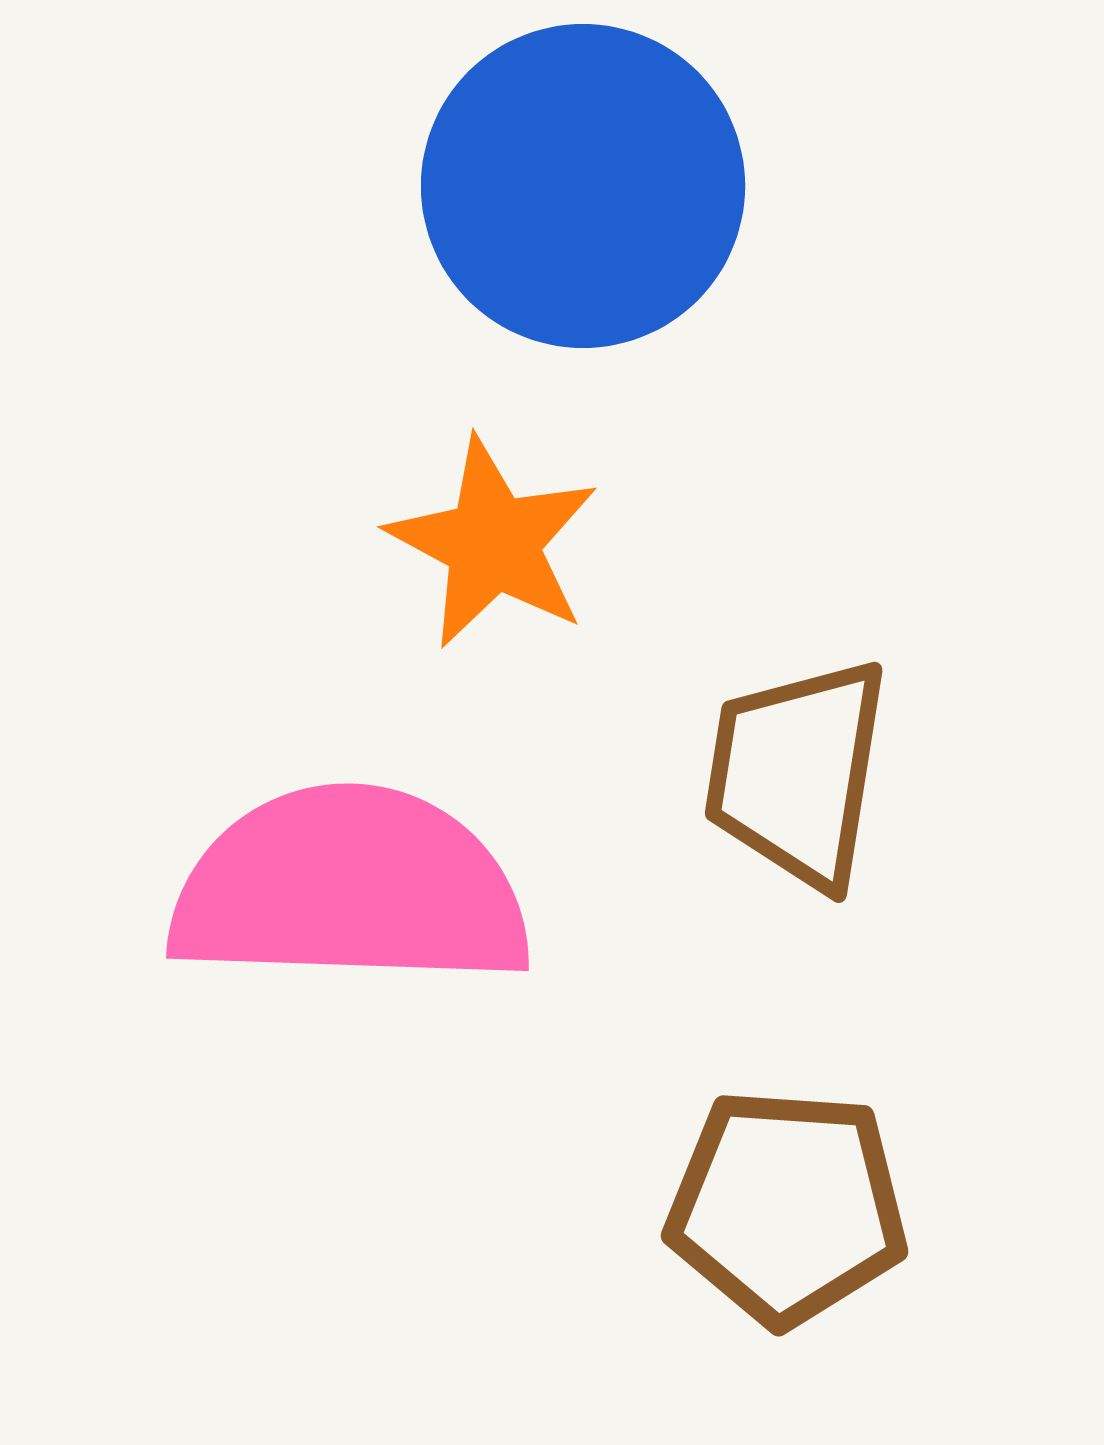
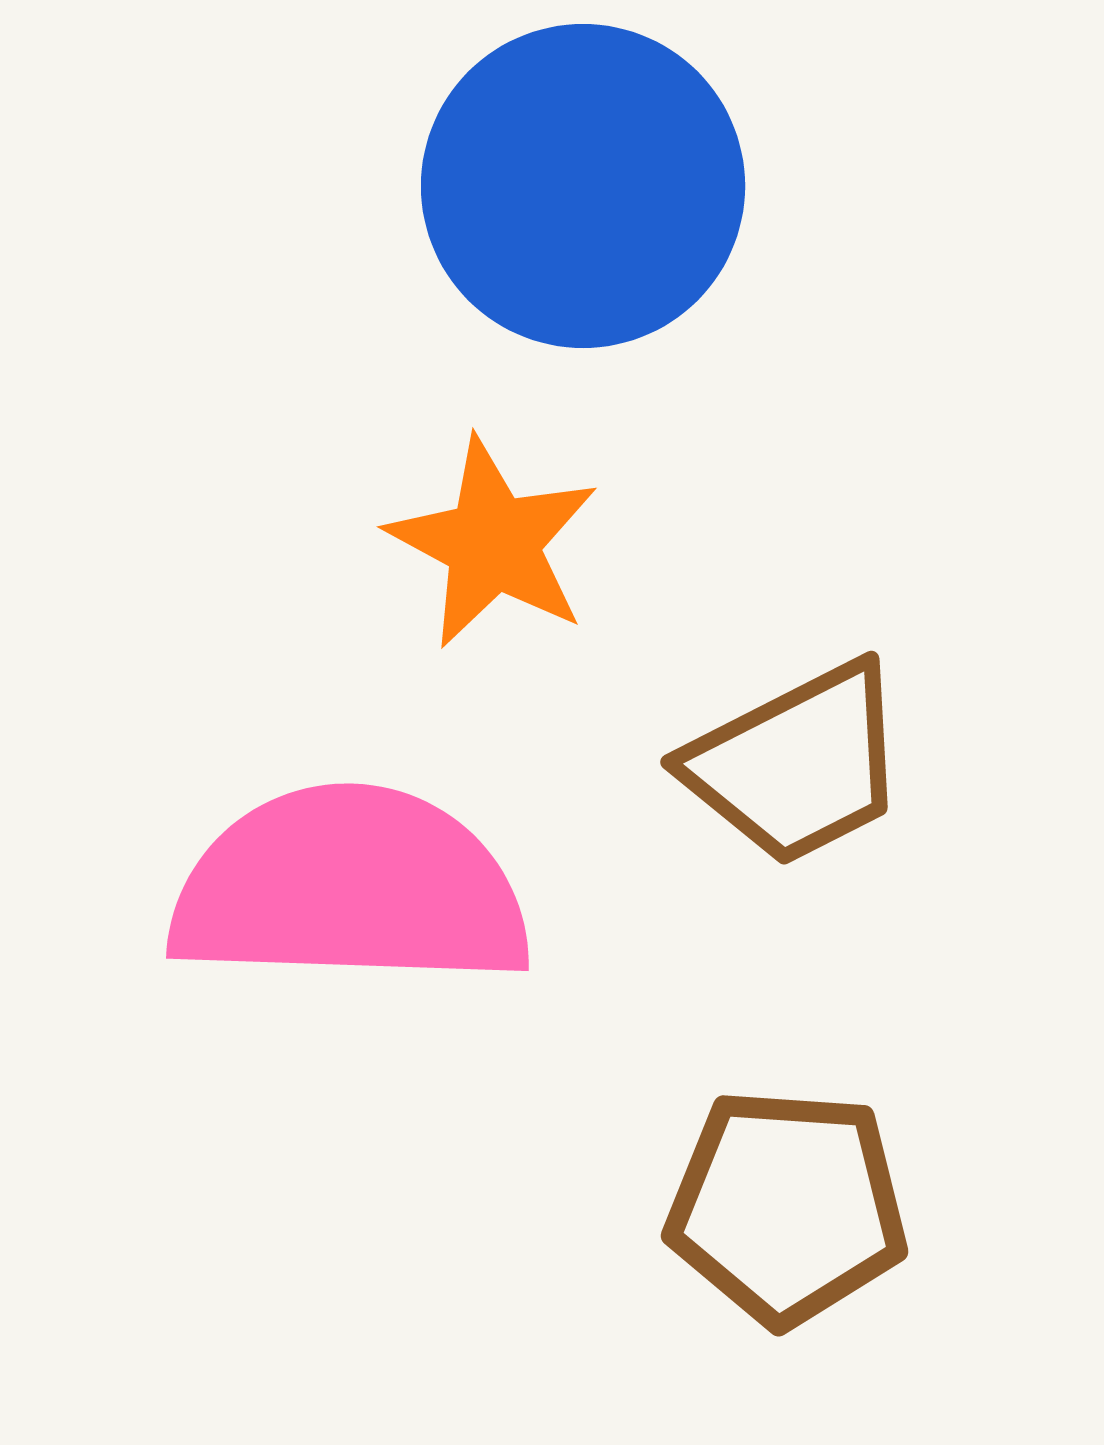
brown trapezoid: moved 9 px up; rotated 126 degrees counterclockwise
